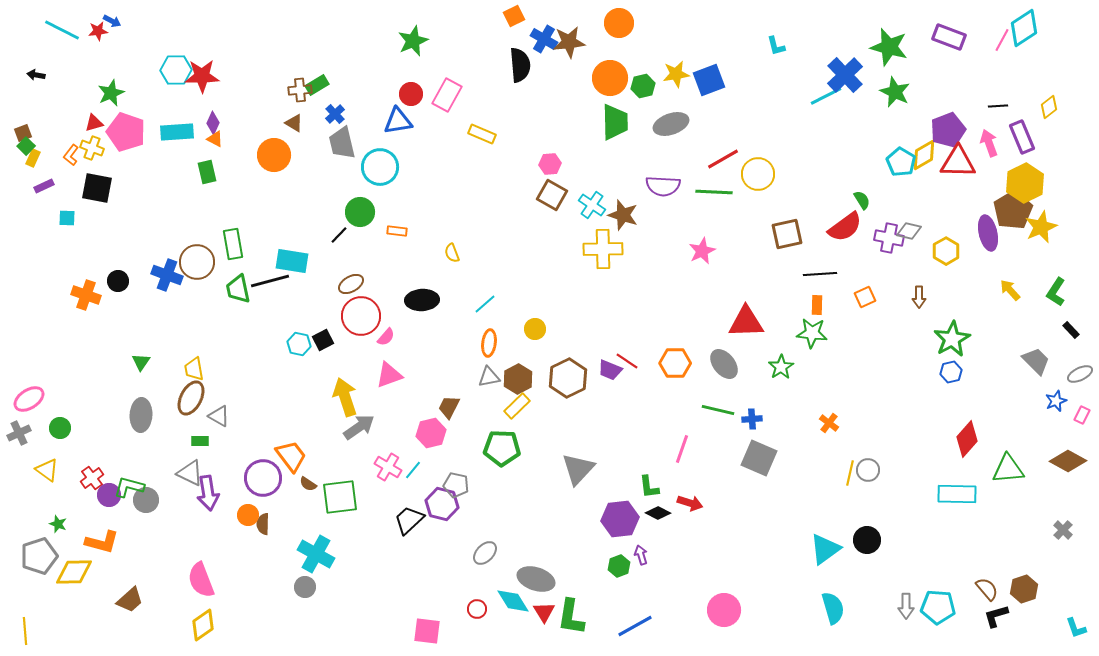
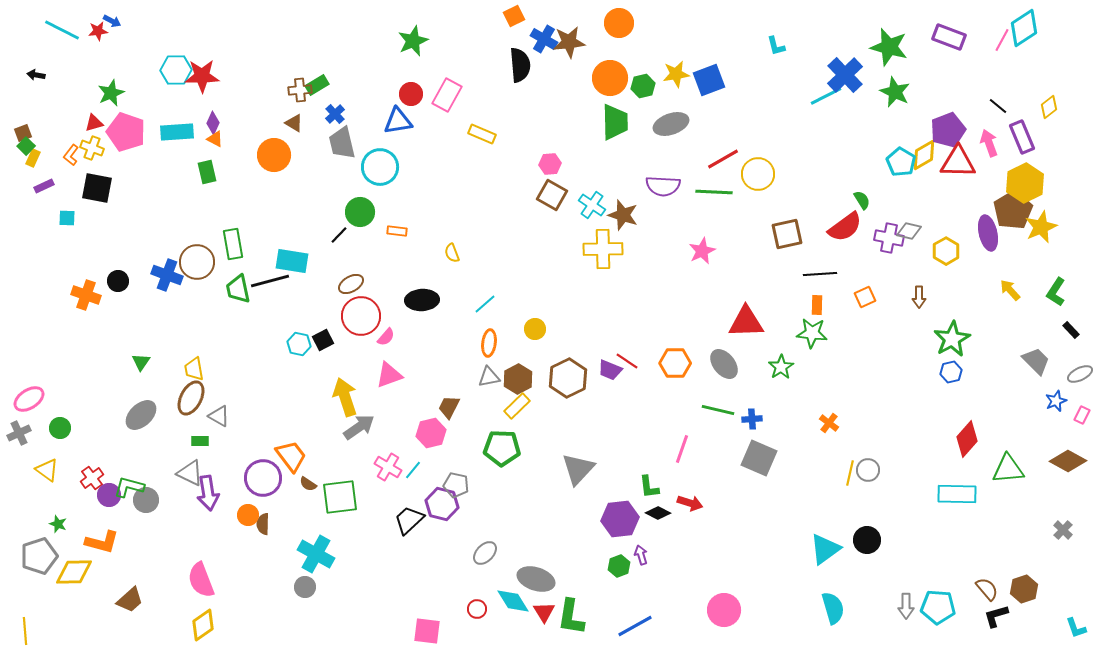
black line at (998, 106): rotated 42 degrees clockwise
gray ellipse at (141, 415): rotated 44 degrees clockwise
